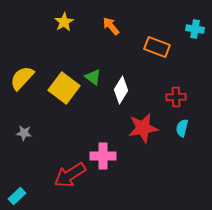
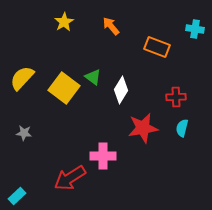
red arrow: moved 3 px down
